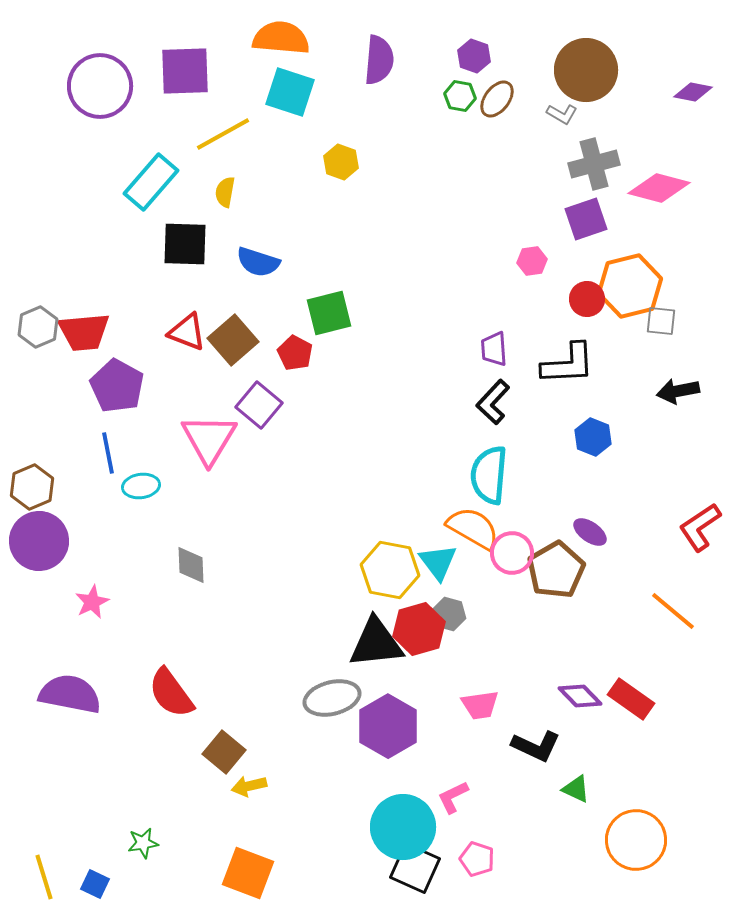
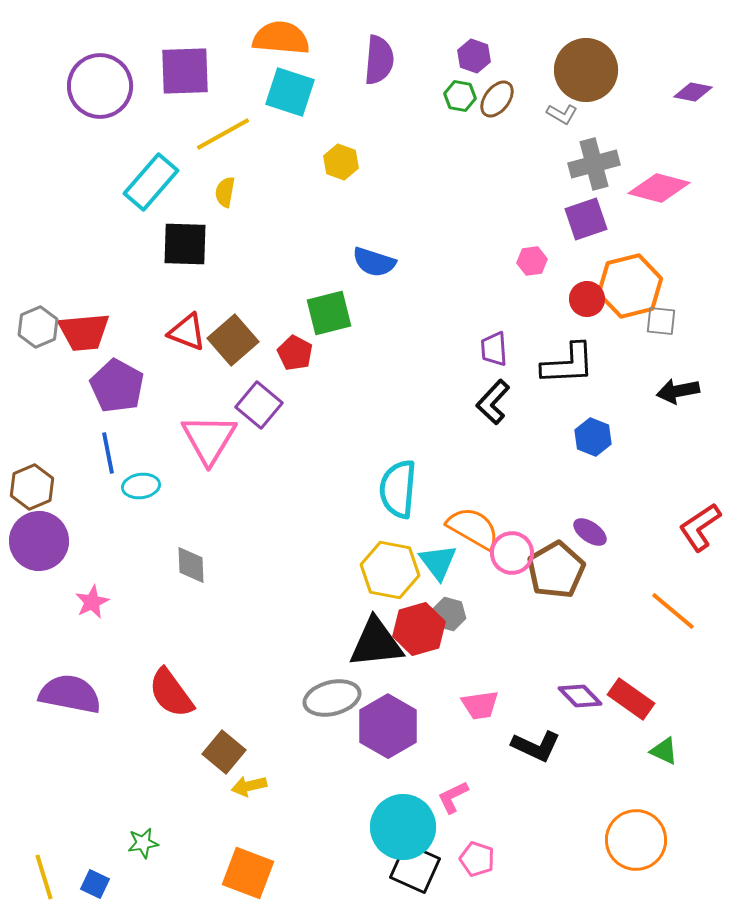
blue semicircle at (258, 262): moved 116 px right
cyan semicircle at (489, 475): moved 91 px left, 14 px down
green triangle at (576, 789): moved 88 px right, 38 px up
